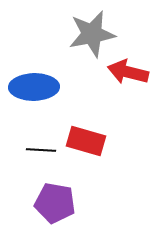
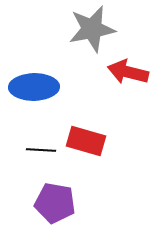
gray star: moved 5 px up
